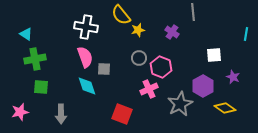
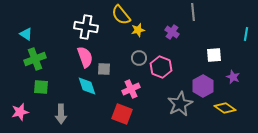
green cross: rotated 10 degrees counterclockwise
pink cross: moved 18 px left
